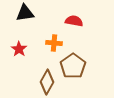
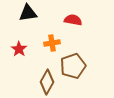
black triangle: moved 3 px right
red semicircle: moved 1 px left, 1 px up
orange cross: moved 2 px left; rotated 14 degrees counterclockwise
brown pentagon: rotated 15 degrees clockwise
